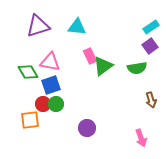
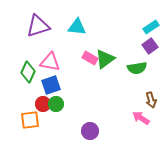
pink rectangle: moved 2 px down; rotated 35 degrees counterclockwise
green triangle: moved 2 px right, 7 px up
green diamond: rotated 55 degrees clockwise
purple circle: moved 3 px right, 3 px down
pink arrow: moved 20 px up; rotated 144 degrees clockwise
